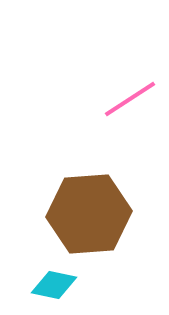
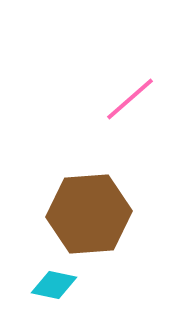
pink line: rotated 8 degrees counterclockwise
